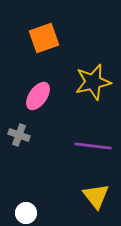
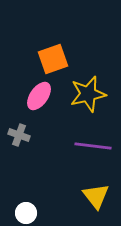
orange square: moved 9 px right, 21 px down
yellow star: moved 5 px left, 12 px down
pink ellipse: moved 1 px right
